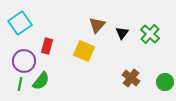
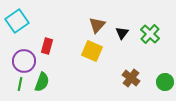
cyan square: moved 3 px left, 2 px up
yellow square: moved 8 px right
green semicircle: moved 1 px right, 1 px down; rotated 18 degrees counterclockwise
